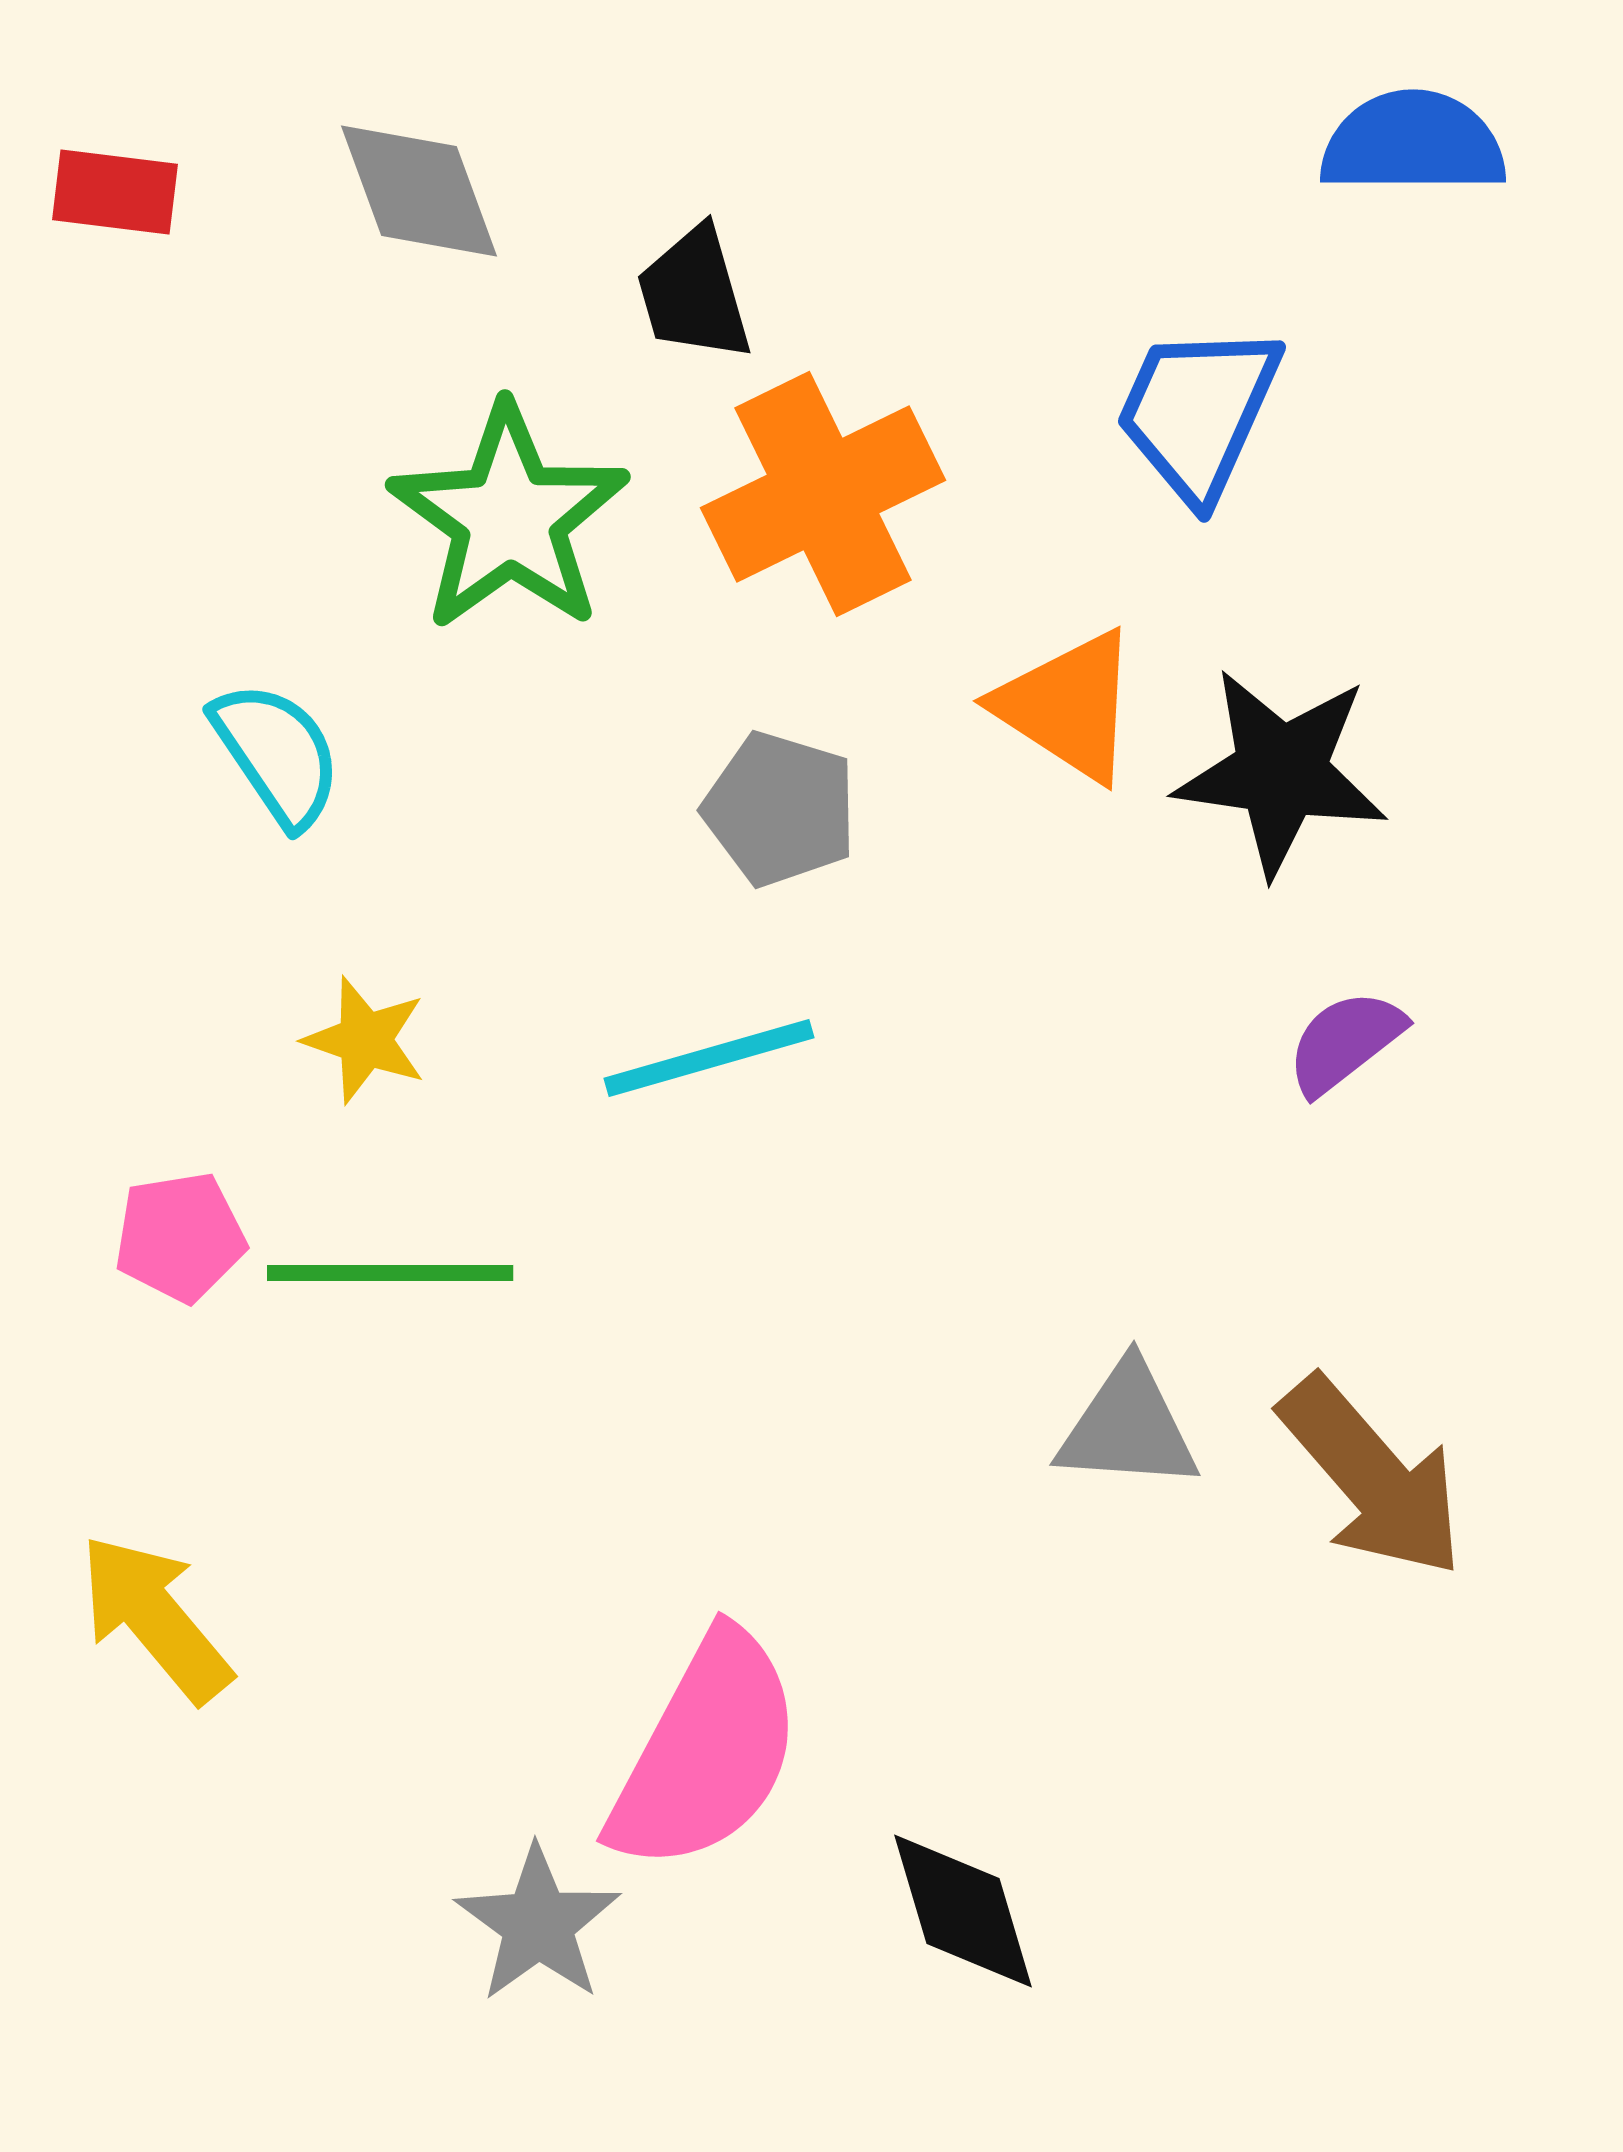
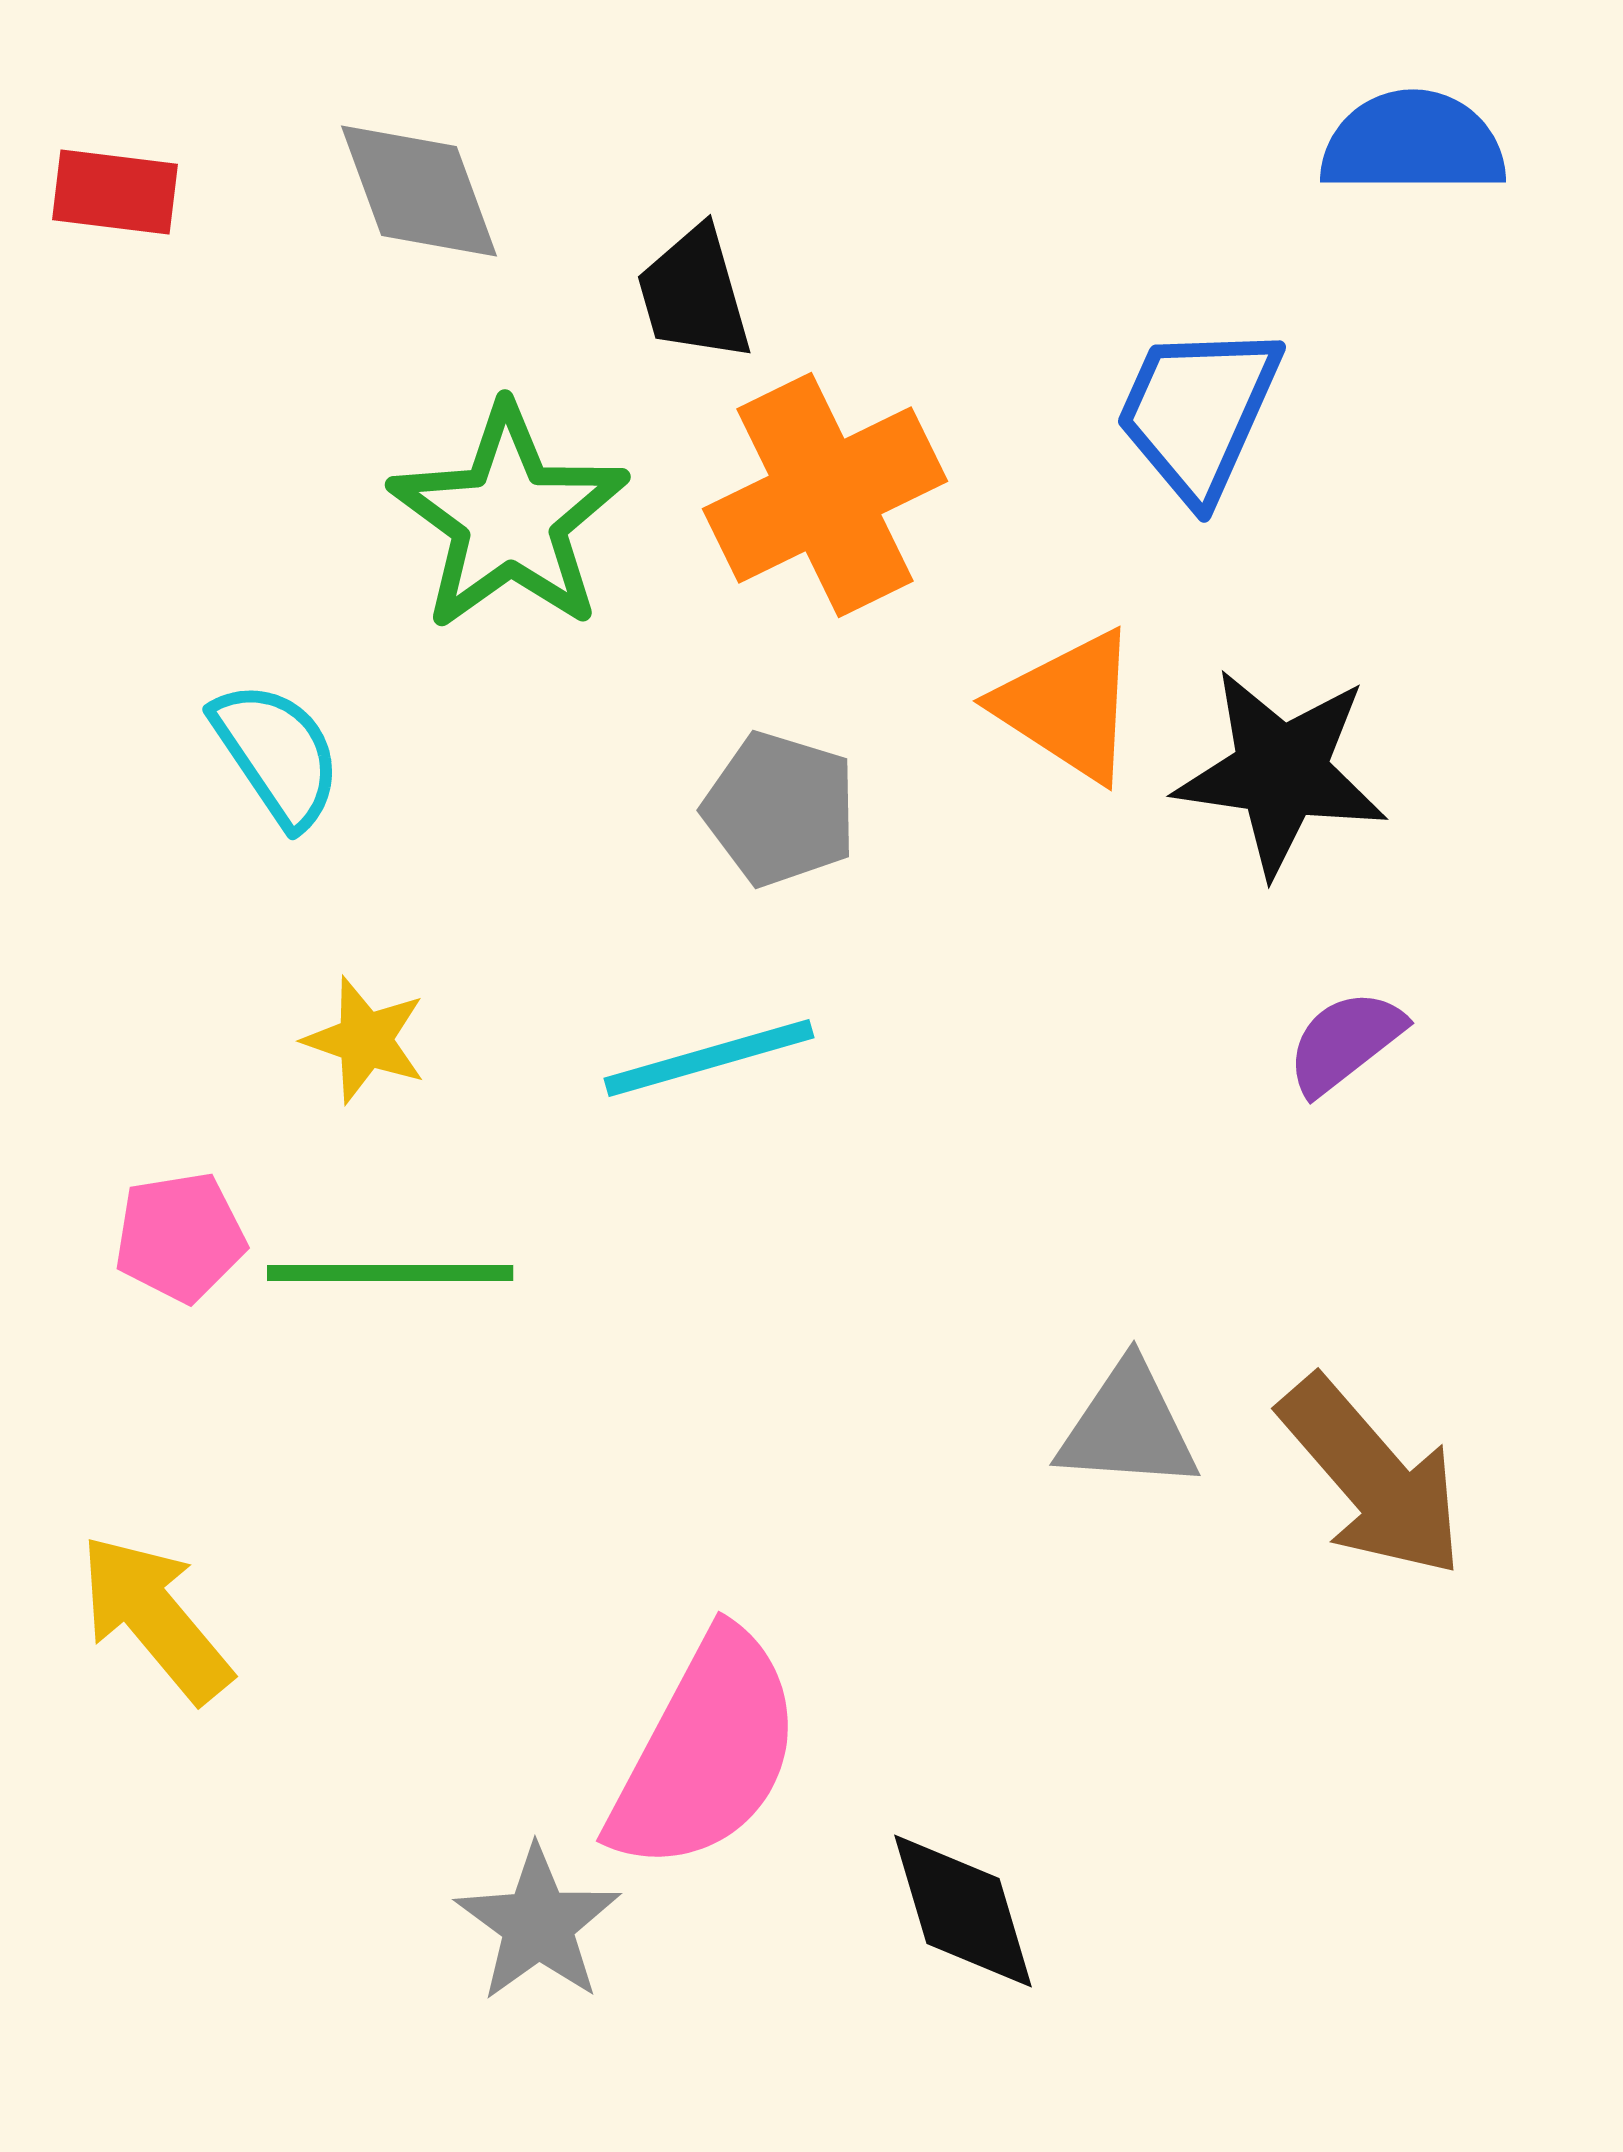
orange cross: moved 2 px right, 1 px down
